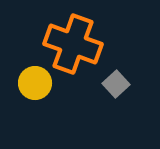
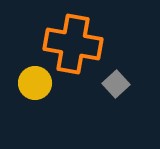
orange cross: rotated 10 degrees counterclockwise
